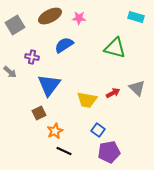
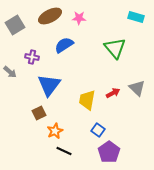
green triangle: rotated 35 degrees clockwise
yellow trapezoid: rotated 90 degrees clockwise
purple pentagon: rotated 25 degrees counterclockwise
